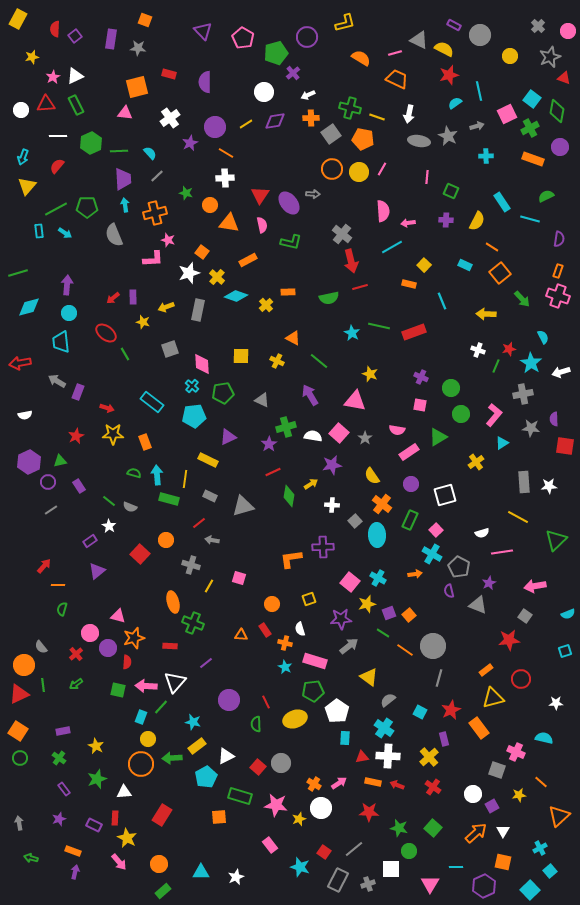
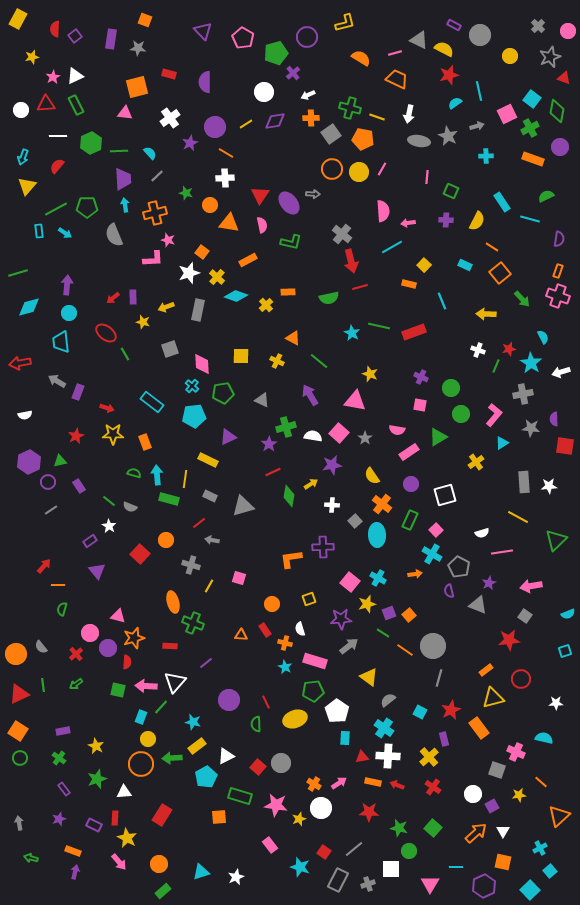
purple triangle at (97, 571): rotated 30 degrees counterclockwise
pink arrow at (535, 586): moved 4 px left
orange circle at (24, 665): moved 8 px left, 11 px up
cyan triangle at (201, 872): rotated 18 degrees counterclockwise
